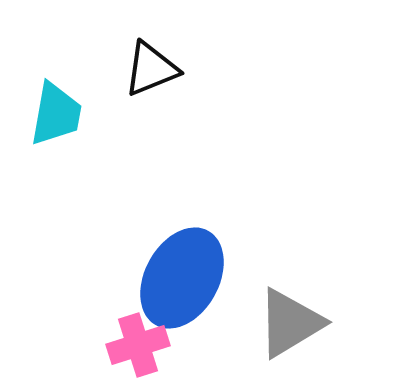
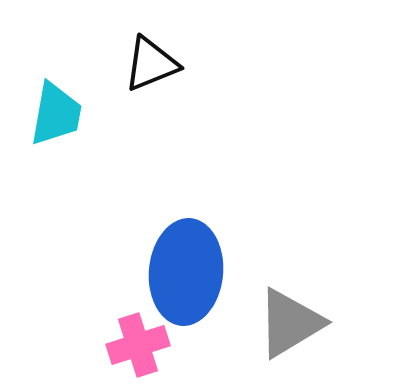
black triangle: moved 5 px up
blue ellipse: moved 4 px right, 6 px up; rotated 24 degrees counterclockwise
